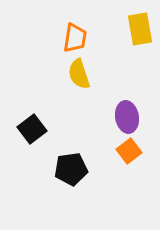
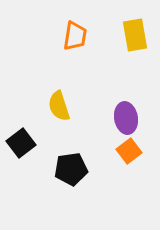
yellow rectangle: moved 5 px left, 6 px down
orange trapezoid: moved 2 px up
yellow semicircle: moved 20 px left, 32 px down
purple ellipse: moved 1 px left, 1 px down
black square: moved 11 px left, 14 px down
